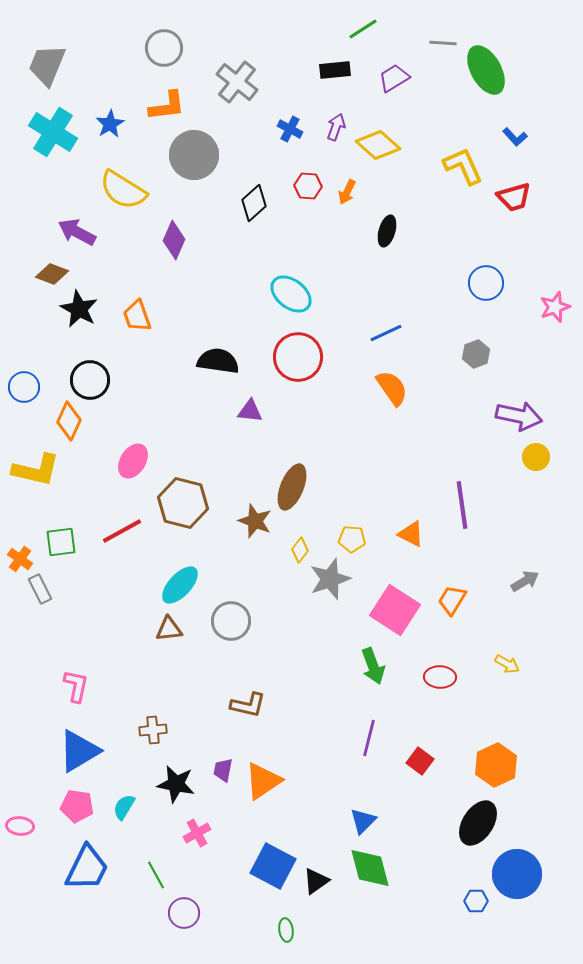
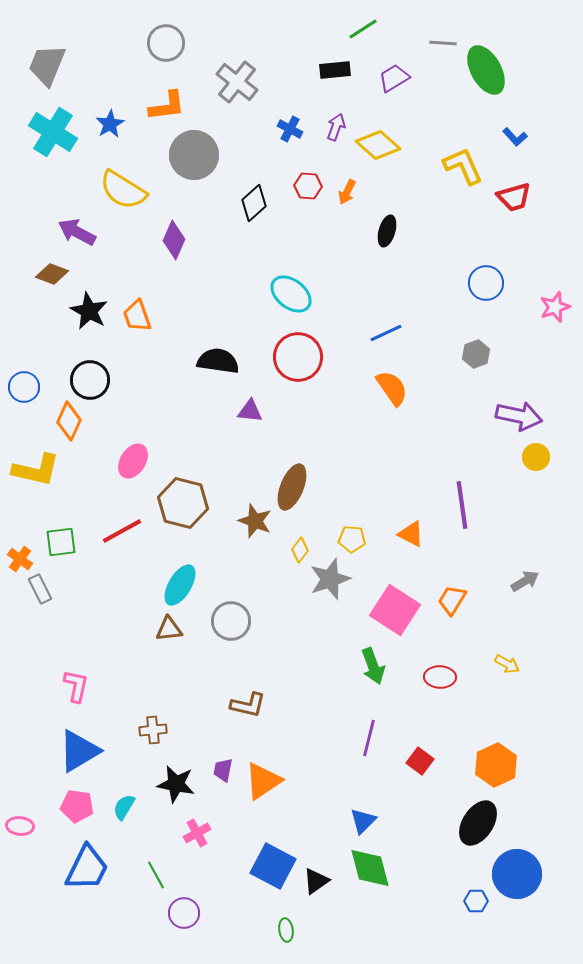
gray circle at (164, 48): moved 2 px right, 5 px up
black star at (79, 309): moved 10 px right, 2 px down
cyan ellipse at (180, 585): rotated 12 degrees counterclockwise
